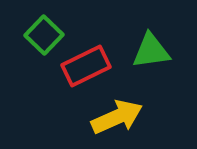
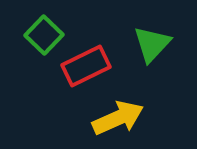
green triangle: moved 1 px right, 7 px up; rotated 39 degrees counterclockwise
yellow arrow: moved 1 px right, 1 px down
